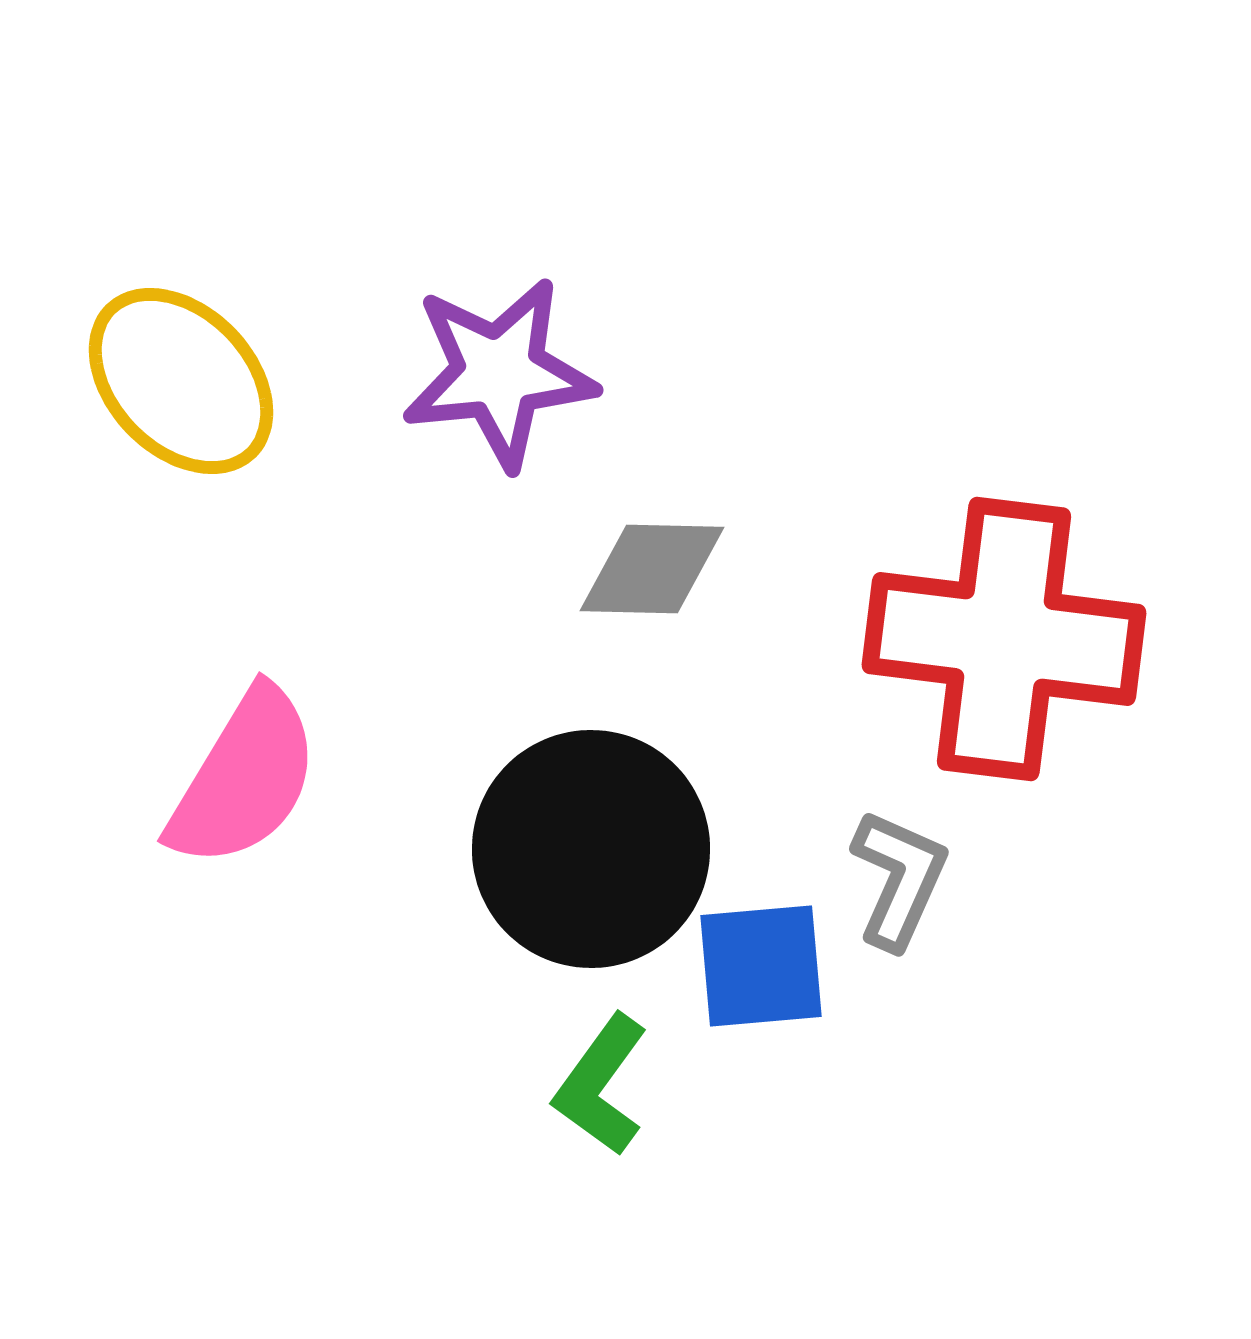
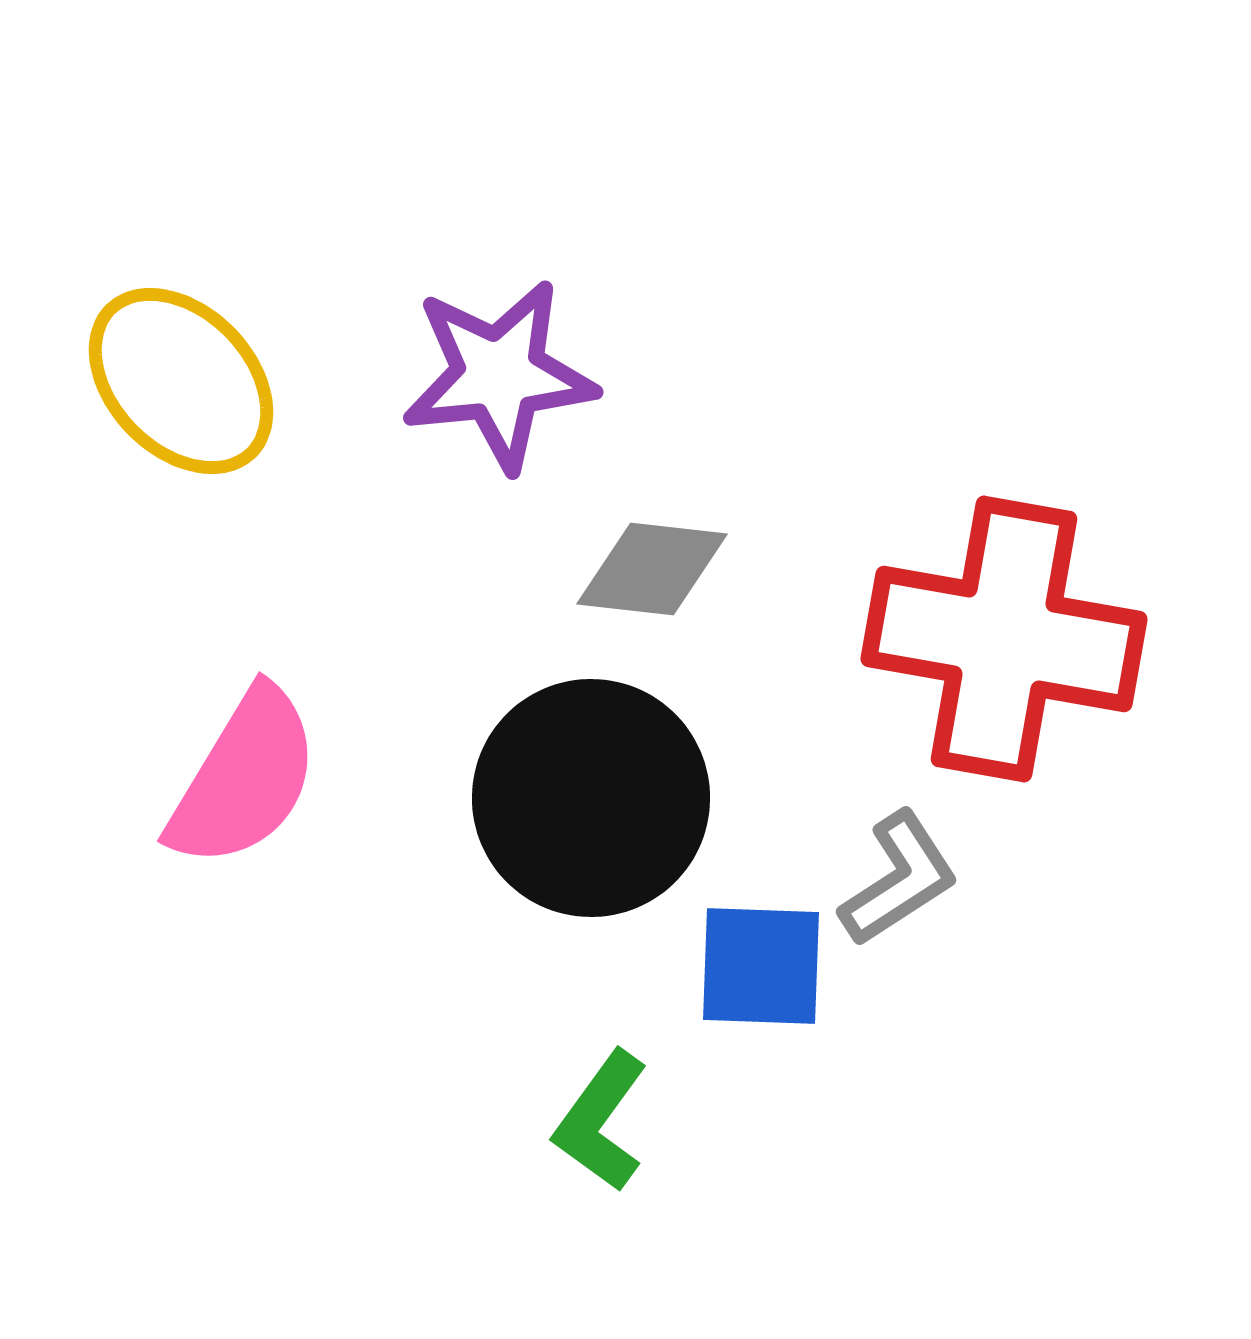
purple star: moved 2 px down
gray diamond: rotated 5 degrees clockwise
red cross: rotated 3 degrees clockwise
black circle: moved 51 px up
gray L-shape: rotated 33 degrees clockwise
blue square: rotated 7 degrees clockwise
green L-shape: moved 36 px down
